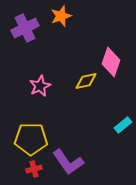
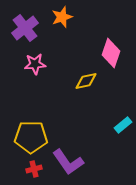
orange star: moved 1 px right, 1 px down
purple cross: rotated 12 degrees counterclockwise
pink diamond: moved 9 px up
pink star: moved 5 px left, 22 px up; rotated 20 degrees clockwise
yellow pentagon: moved 2 px up
